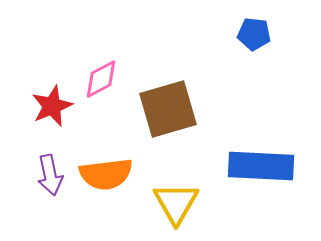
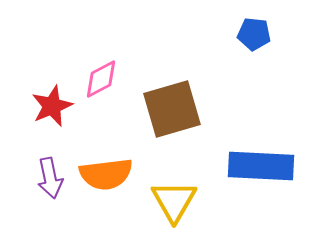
brown square: moved 4 px right
purple arrow: moved 3 px down
yellow triangle: moved 2 px left, 2 px up
